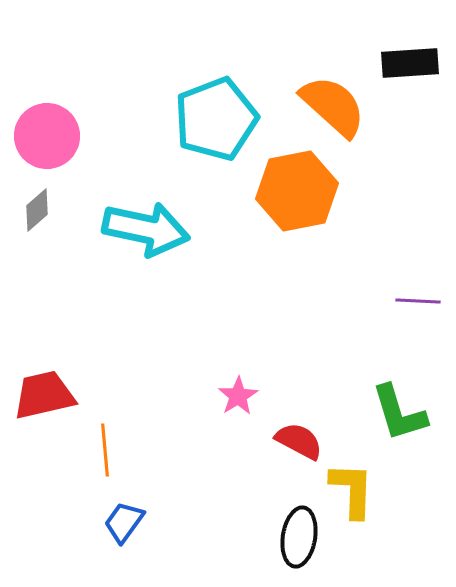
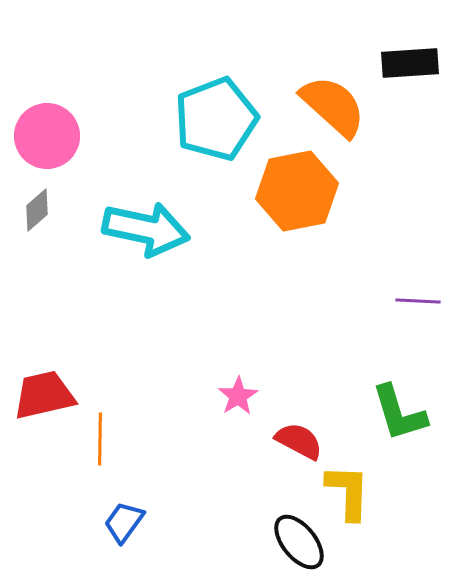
orange line: moved 5 px left, 11 px up; rotated 6 degrees clockwise
yellow L-shape: moved 4 px left, 2 px down
black ellipse: moved 5 px down; rotated 48 degrees counterclockwise
